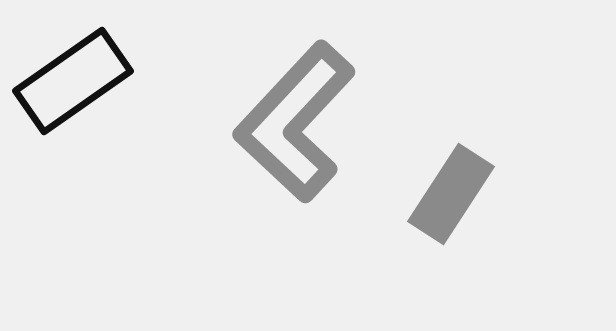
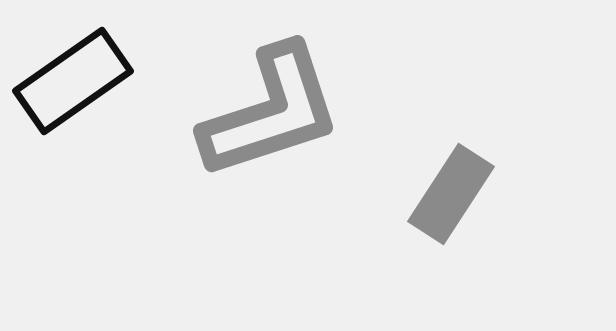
gray L-shape: moved 24 px left, 10 px up; rotated 151 degrees counterclockwise
